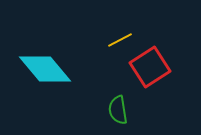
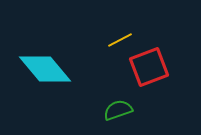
red square: moved 1 px left; rotated 12 degrees clockwise
green semicircle: rotated 80 degrees clockwise
